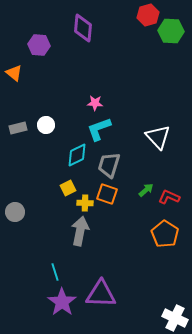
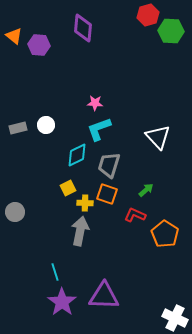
orange triangle: moved 37 px up
red L-shape: moved 34 px left, 18 px down
purple triangle: moved 3 px right, 2 px down
